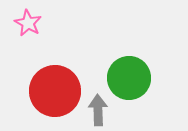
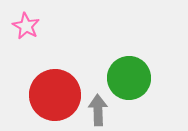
pink star: moved 2 px left, 3 px down
red circle: moved 4 px down
